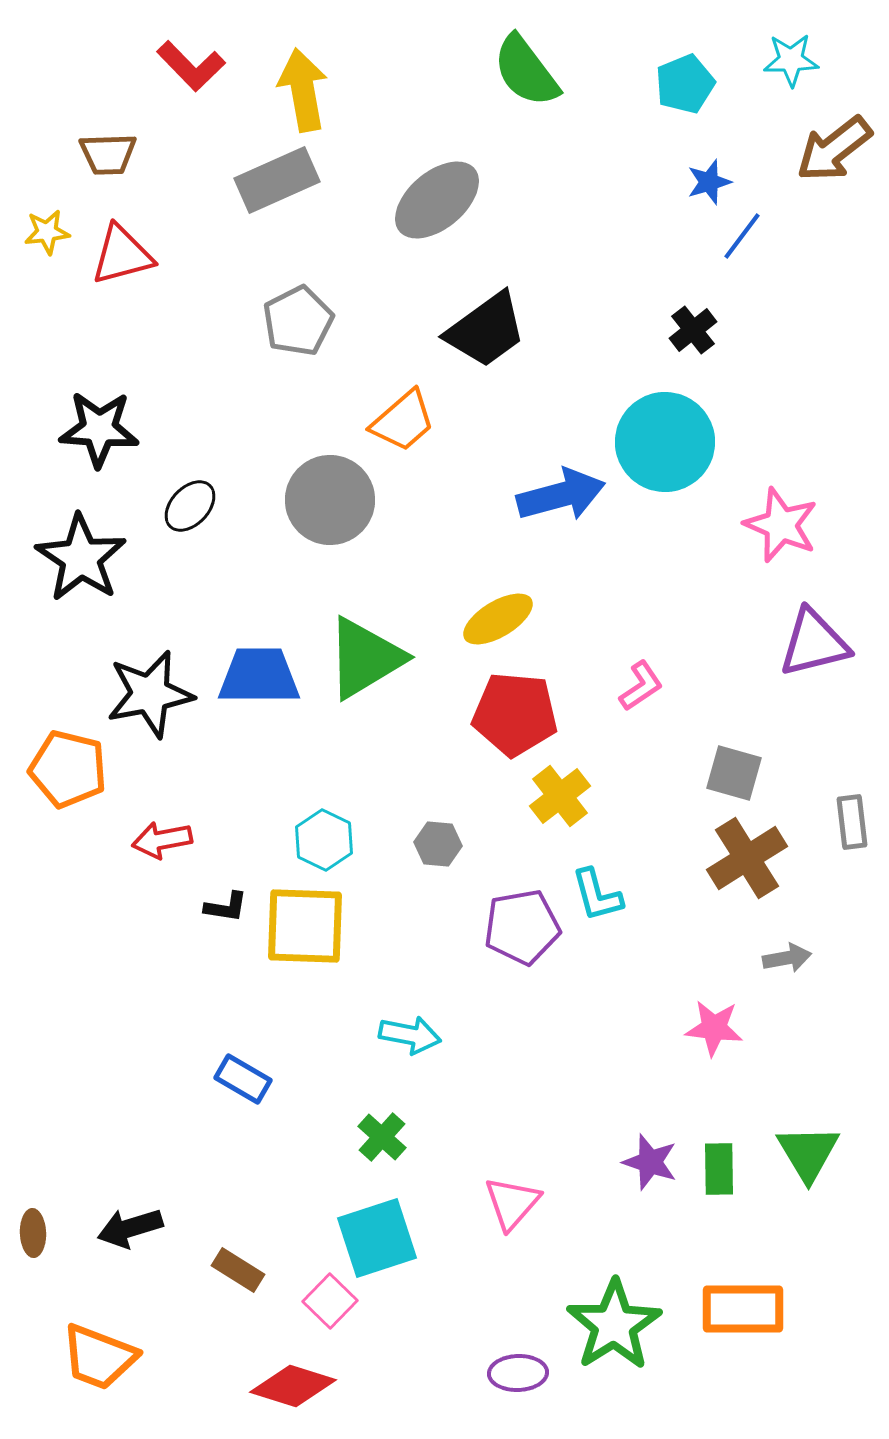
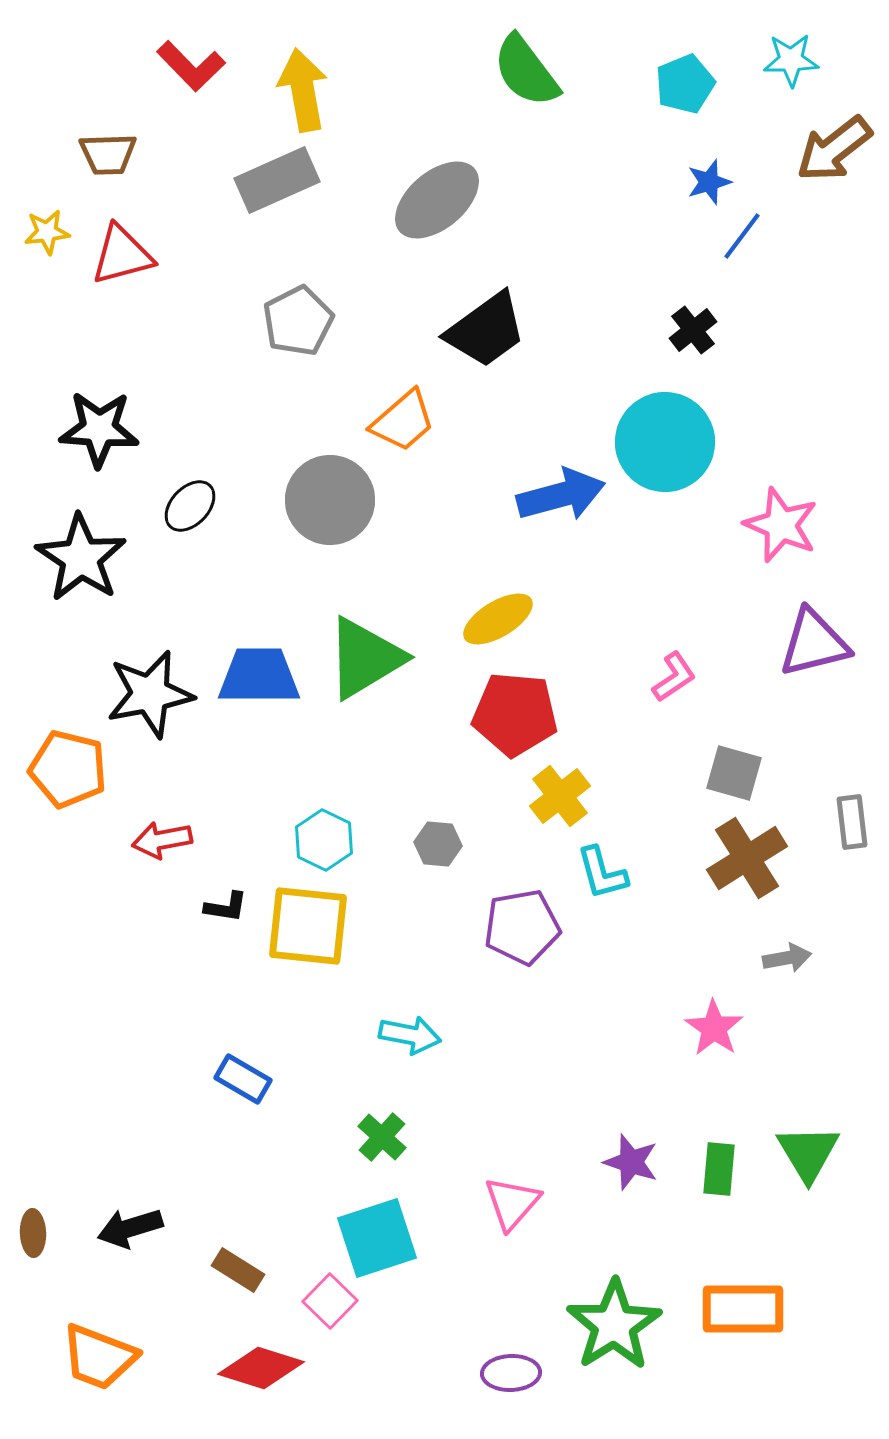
pink L-shape at (641, 686): moved 33 px right, 9 px up
cyan L-shape at (597, 895): moved 5 px right, 22 px up
yellow square at (305, 926): moved 3 px right; rotated 4 degrees clockwise
pink star at (714, 1028): rotated 28 degrees clockwise
purple star at (650, 1162): moved 19 px left
green rectangle at (719, 1169): rotated 6 degrees clockwise
purple ellipse at (518, 1373): moved 7 px left
red diamond at (293, 1386): moved 32 px left, 18 px up
